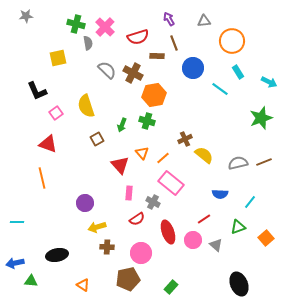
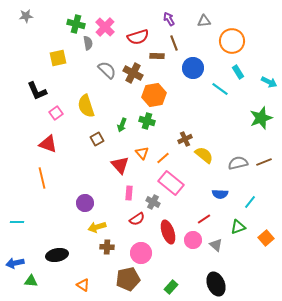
black ellipse at (239, 284): moved 23 px left
